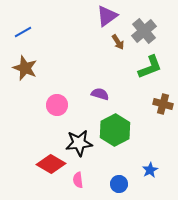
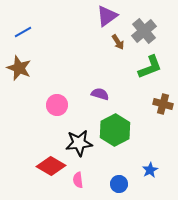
brown star: moved 6 px left
red diamond: moved 2 px down
